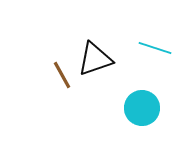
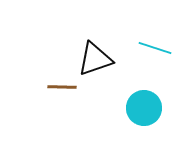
brown line: moved 12 px down; rotated 60 degrees counterclockwise
cyan circle: moved 2 px right
